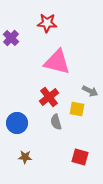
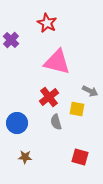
red star: rotated 24 degrees clockwise
purple cross: moved 2 px down
